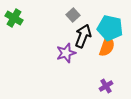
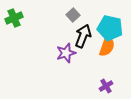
green cross: rotated 36 degrees clockwise
